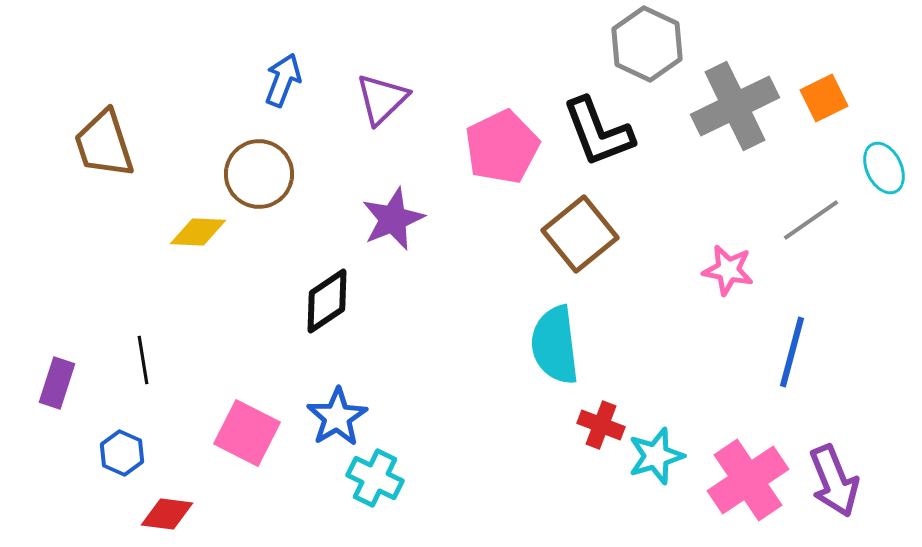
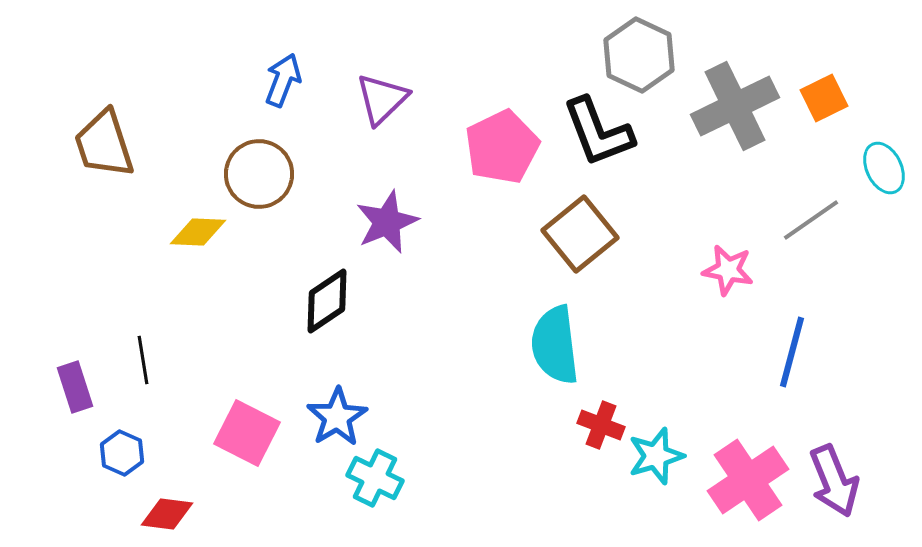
gray hexagon: moved 8 px left, 11 px down
purple star: moved 6 px left, 3 px down
purple rectangle: moved 18 px right, 4 px down; rotated 36 degrees counterclockwise
